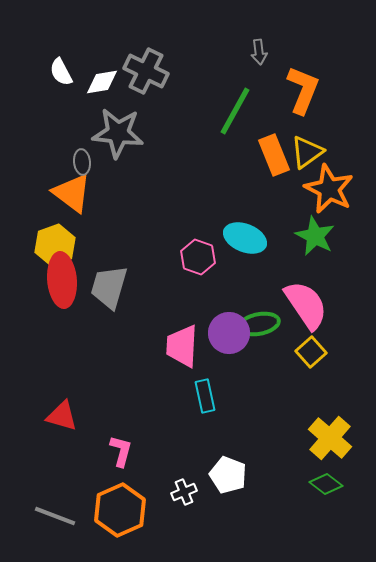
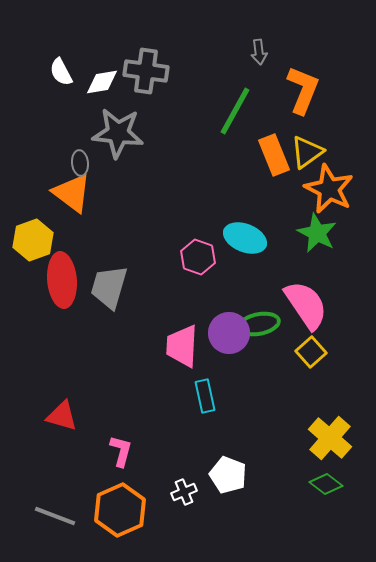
gray cross: rotated 18 degrees counterclockwise
gray ellipse: moved 2 px left, 1 px down
green star: moved 2 px right, 3 px up
yellow hexagon: moved 22 px left, 5 px up
